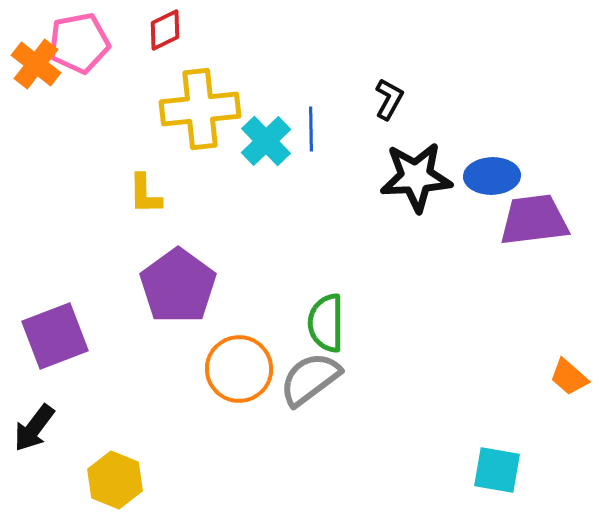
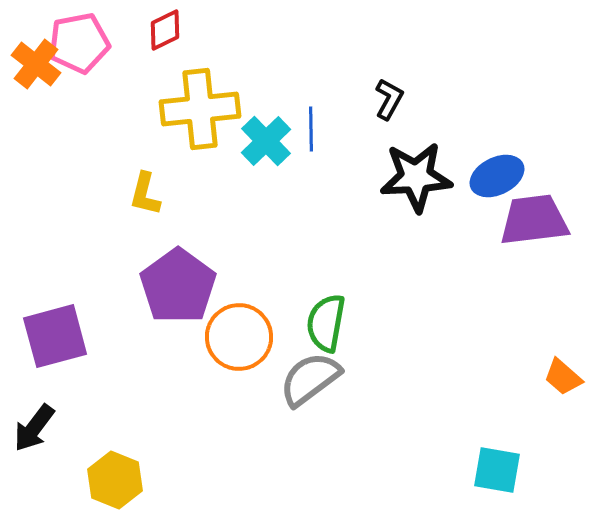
blue ellipse: moved 5 px right; rotated 24 degrees counterclockwise
yellow L-shape: rotated 15 degrees clockwise
green semicircle: rotated 10 degrees clockwise
purple square: rotated 6 degrees clockwise
orange circle: moved 32 px up
orange trapezoid: moved 6 px left
